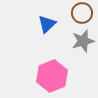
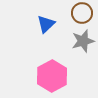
blue triangle: moved 1 px left
pink hexagon: rotated 8 degrees counterclockwise
